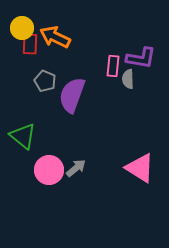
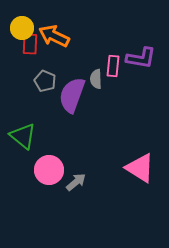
orange arrow: moved 1 px left, 1 px up
gray semicircle: moved 32 px left
gray arrow: moved 14 px down
